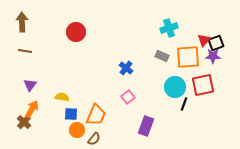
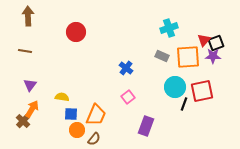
brown arrow: moved 6 px right, 6 px up
red square: moved 1 px left, 6 px down
brown cross: moved 1 px left, 1 px up
